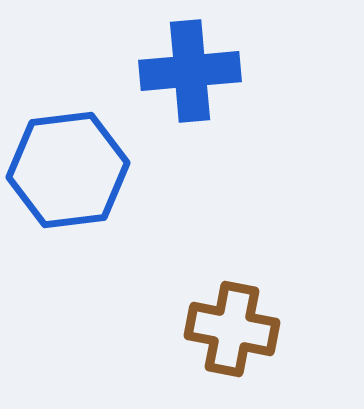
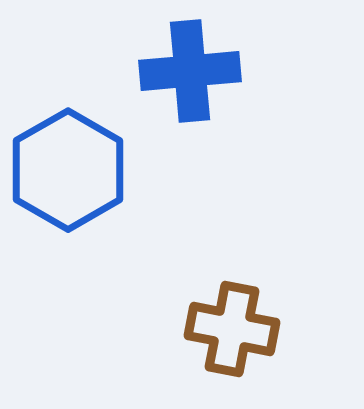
blue hexagon: rotated 23 degrees counterclockwise
